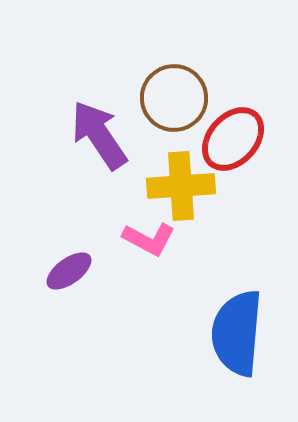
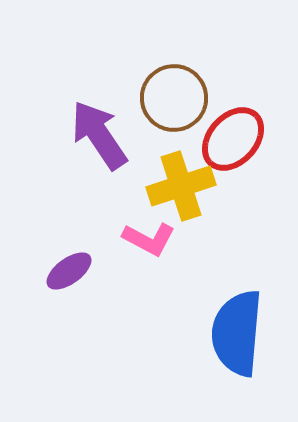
yellow cross: rotated 14 degrees counterclockwise
